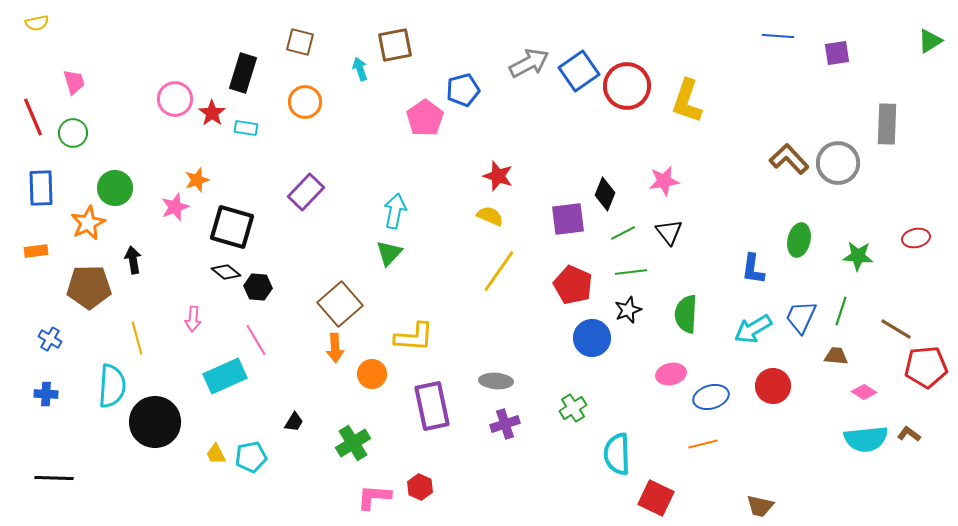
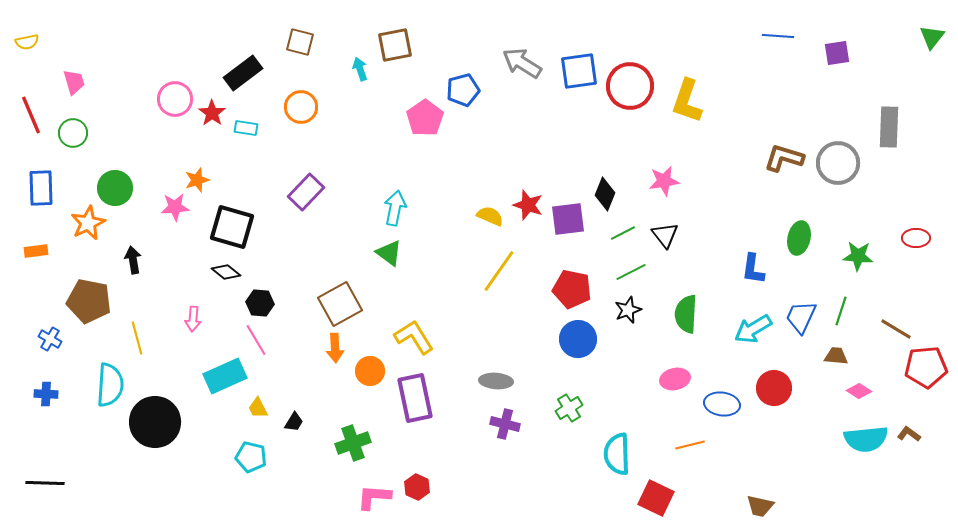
yellow semicircle at (37, 23): moved 10 px left, 19 px down
green triangle at (930, 41): moved 2 px right, 4 px up; rotated 20 degrees counterclockwise
gray arrow at (529, 63): moved 7 px left; rotated 120 degrees counterclockwise
blue square at (579, 71): rotated 27 degrees clockwise
black rectangle at (243, 73): rotated 36 degrees clockwise
red circle at (627, 86): moved 3 px right
orange circle at (305, 102): moved 4 px left, 5 px down
red line at (33, 117): moved 2 px left, 2 px up
gray rectangle at (887, 124): moved 2 px right, 3 px down
brown L-shape at (789, 159): moved 5 px left, 1 px up; rotated 30 degrees counterclockwise
red star at (498, 176): moved 30 px right, 29 px down
pink star at (175, 207): rotated 16 degrees clockwise
cyan arrow at (395, 211): moved 3 px up
black triangle at (669, 232): moved 4 px left, 3 px down
red ellipse at (916, 238): rotated 12 degrees clockwise
green ellipse at (799, 240): moved 2 px up
green triangle at (389, 253): rotated 36 degrees counterclockwise
green line at (631, 272): rotated 20 degrees counterclockwise
red pentagon at (573, 285): moved 1 px left, 4 px down; rotated 12 degrees counterclockwise
brown pentagon at (89, 287): moved 14 px down; rotated 12 degrees clockwise
black hexagon at (258, 287): moved 2 px right, 16 px down
brown square at (340, 304): rotated 12 degrees clockwise
yellow L-shape at (414, 337): rotated 126 degrees counterclockwise
blue circle at (592, 338): moved 14 px left, 1 px down
orange circle at (372, 374): moved 2 px left, 3 px up
pink ellipse at (671, 374): moved 4 px right, 5 px down
cyan semicircle at (112, 386): moved 2 px left, 1 px up
red circle at (773, 386): moved 1 px right, 2 px down
pink diamond at (864, 392): moved 5 px left, 1 px up
blue ellipse at (711, 397): moved 11 px right, 7 px down; rotated 24 degrees clockwise
purple rectangle at (432, 406): moved 17 px left, 8 px up
green cross at (573, 408): moved 4 px left
purple cross at (505, 424): rotated 32 degrees clockwise
green cross at (353, 443): rotated 12 degrees clockwise
orange line at (703, 444): moved 13 px left, 1 px down
yellow trapezoid at (216, 454): moved 42 px right, 46 px up
cyan pentagon at (251, 457): rotated 24 degrees clockwise
black line at (54, 478): moved 9 px left, 5 px down
red hexagon at (420, 487): moved 3 px left
